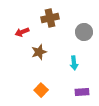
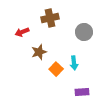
orange square: moved 15 px right, 21 px up
